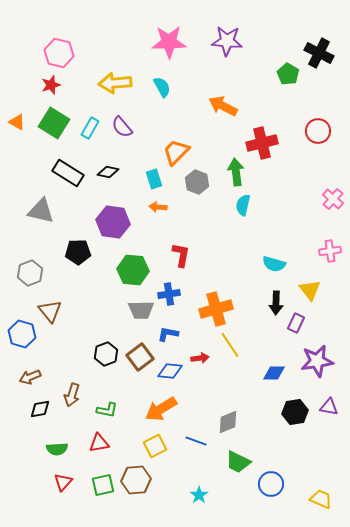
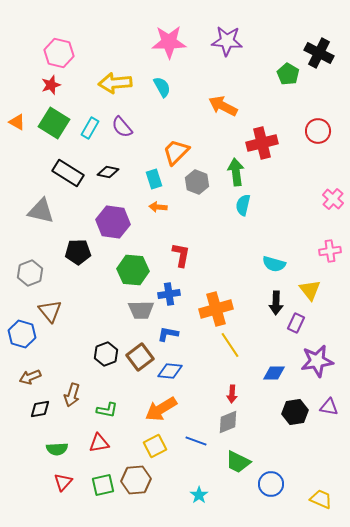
red arrow at (200, 358): moved 32 px right, 36 px down; rotated 102 degrees clockwise
